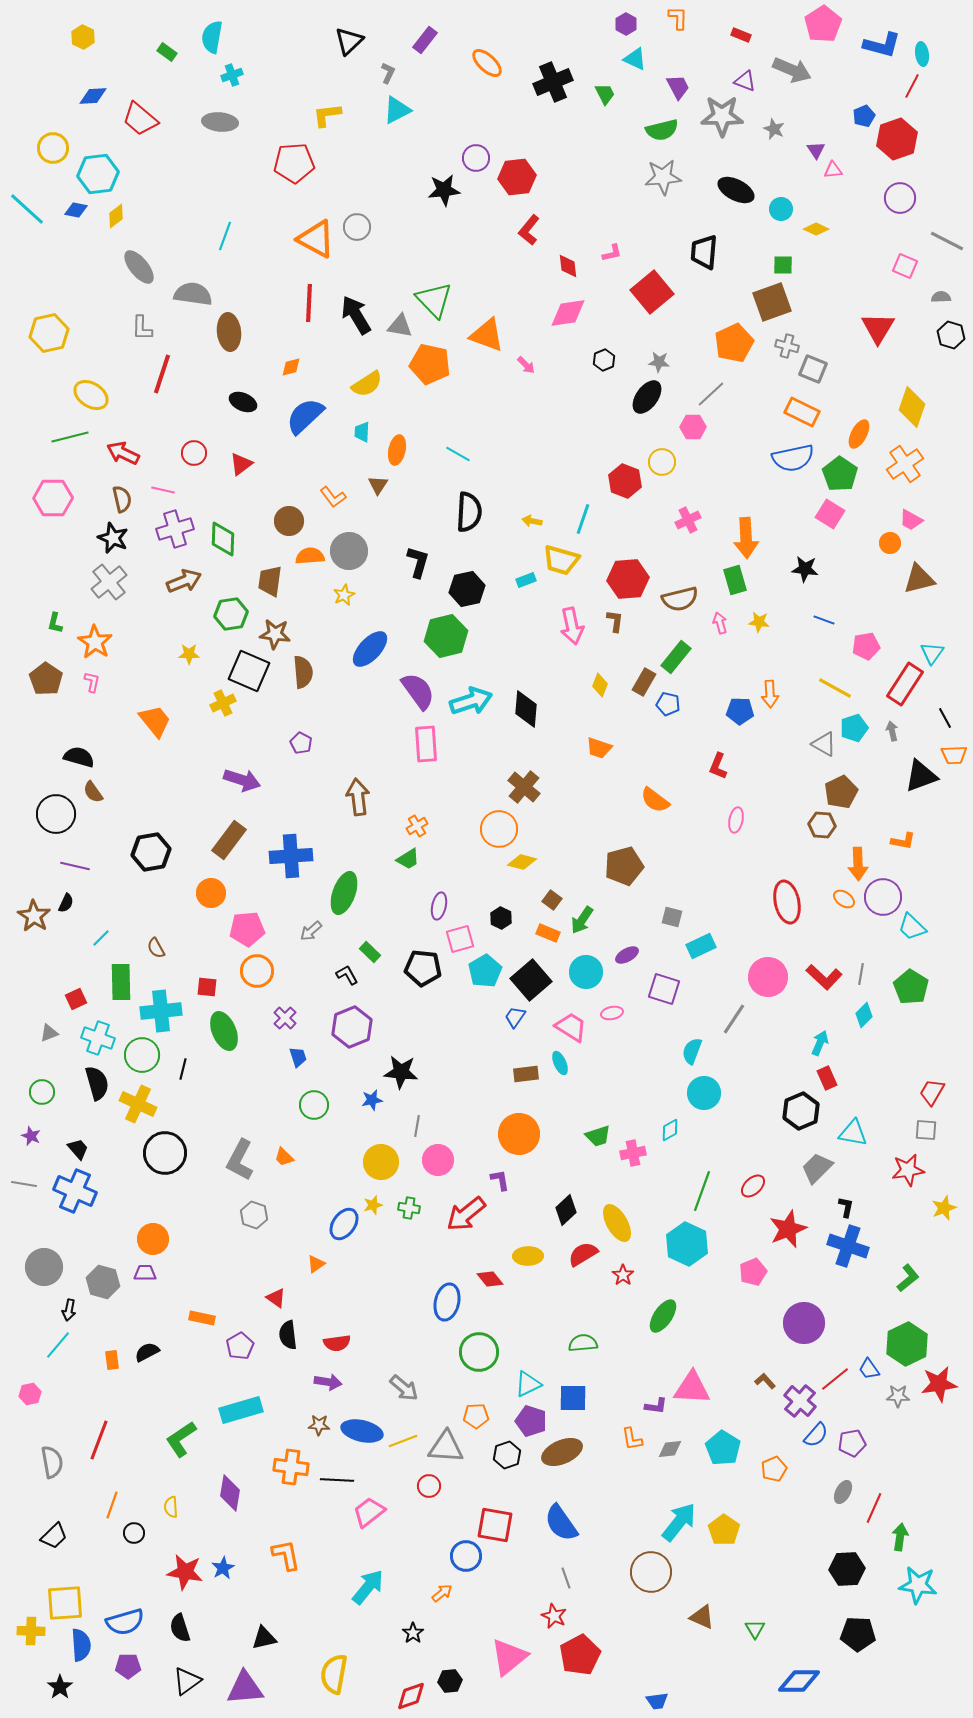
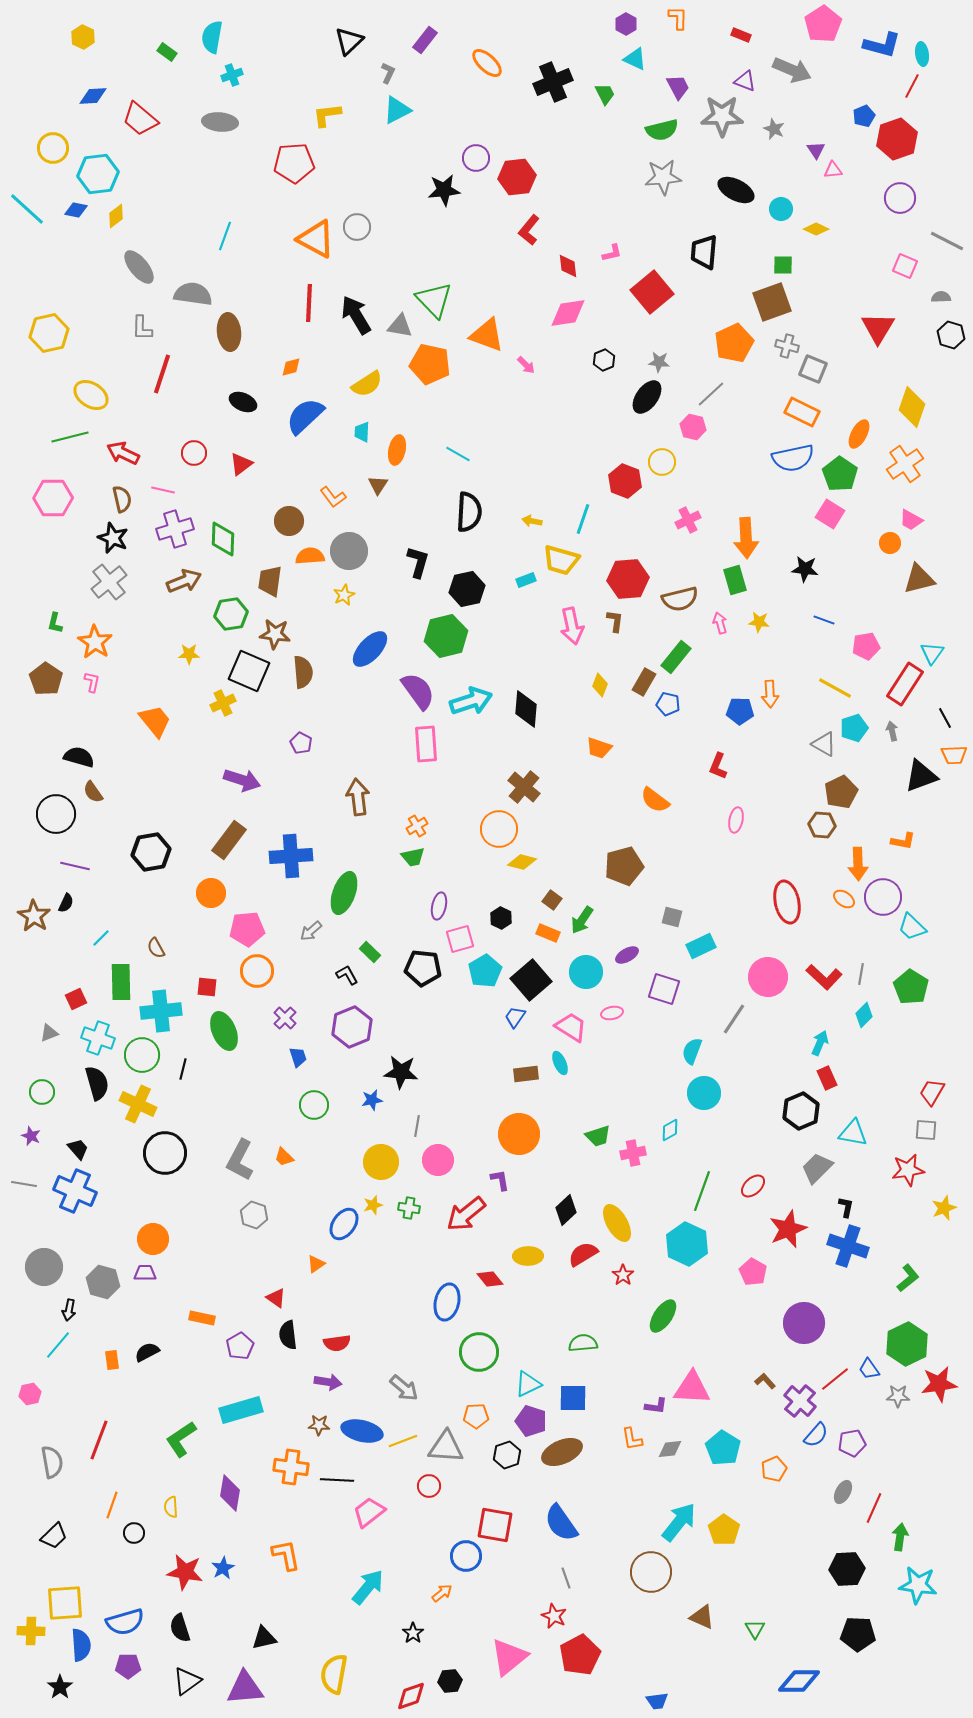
pink hexagon at (693, 427): rotated 15 degrees clockwise
green trapezoid at (408, 859): moved 5 px right, 2 px up; rotated 20 degrees clockwise
pink pentagon at (753, 1272): rotated 20 degrees counterclockwise
